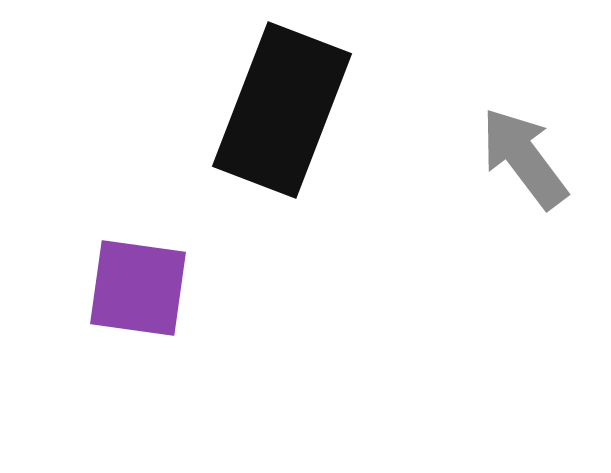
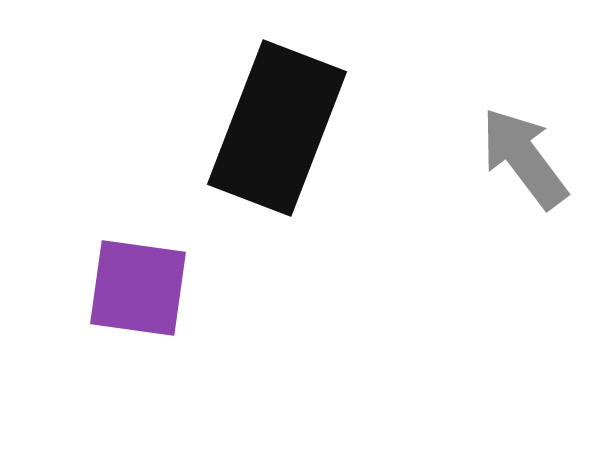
black rectangle: moved 5 px left, 18 px down
